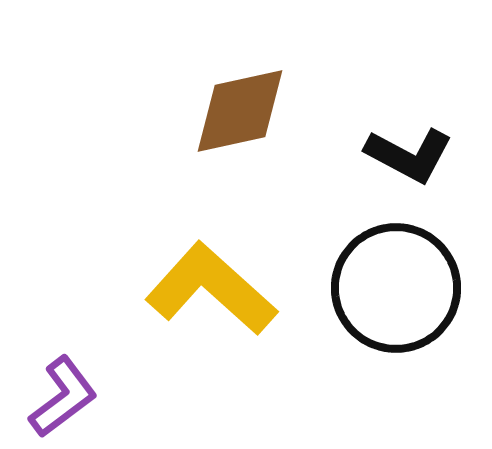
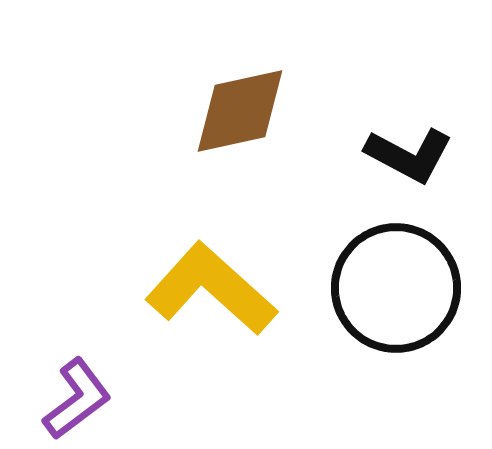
purple L-shape: moved 14 px right, 2 px down
